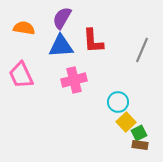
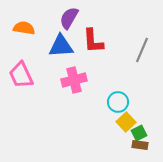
purple semicircle: moved 7 px right
